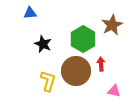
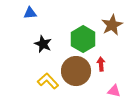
yellow L-shape: rotated 60 degrees counterclockwise
